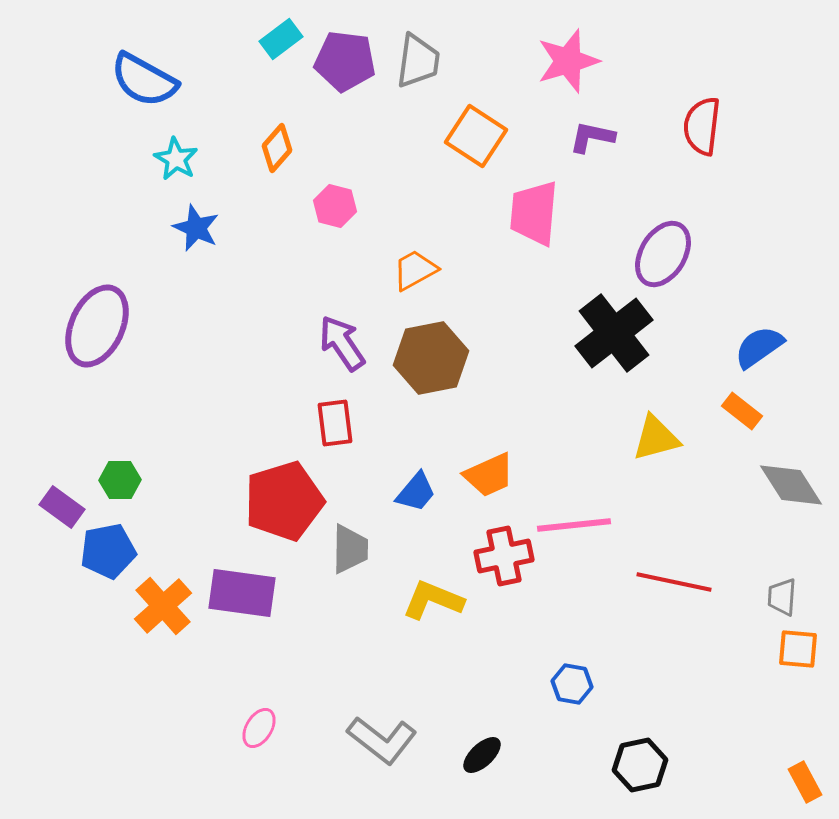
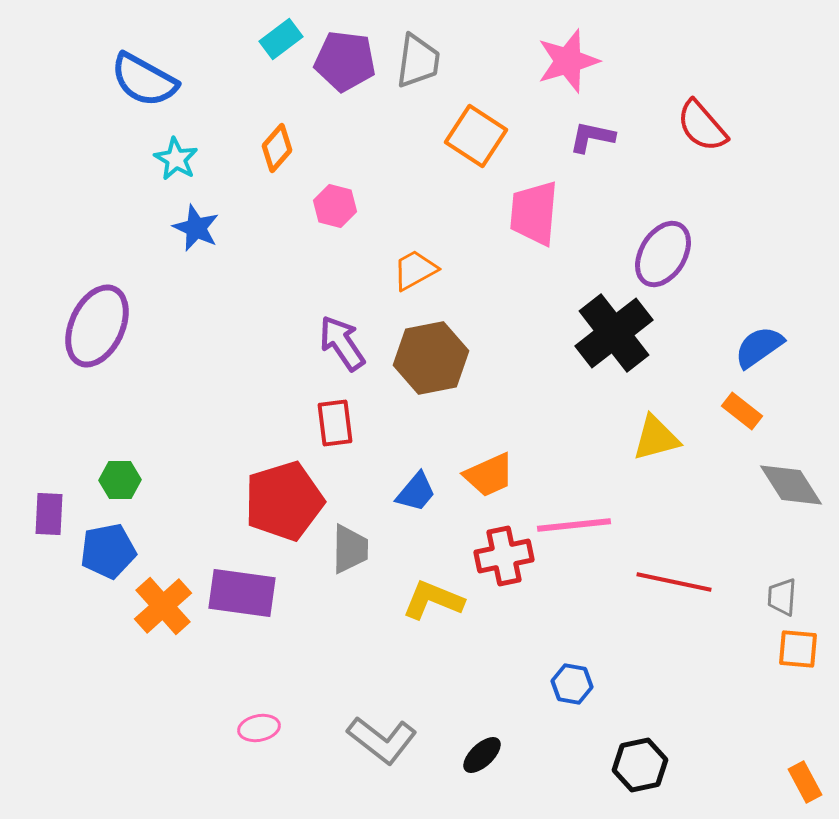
red semicircle at (702, 126): rotated 48 degrees counterclockwise
purple rectangle at (62, 507): moved 13 px left, 7 px down; rotated 57 degrees clockwise
pink ellipse at (259, 728): rotated 48 degrees clockwise
